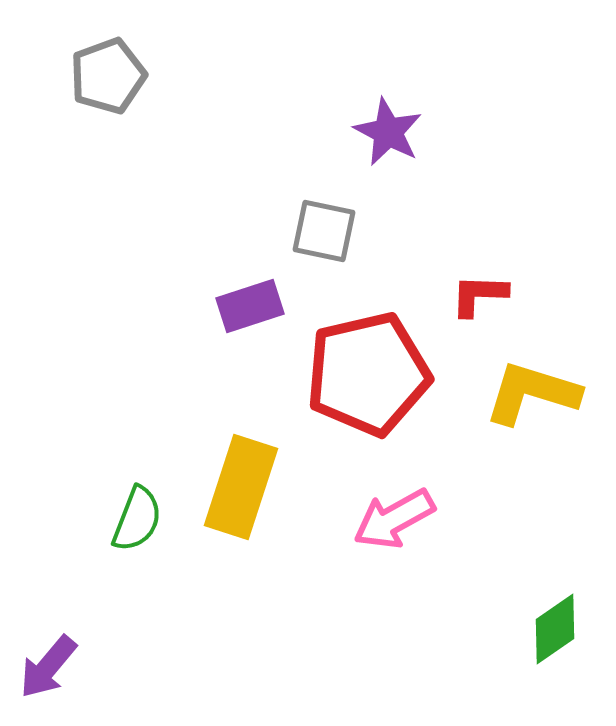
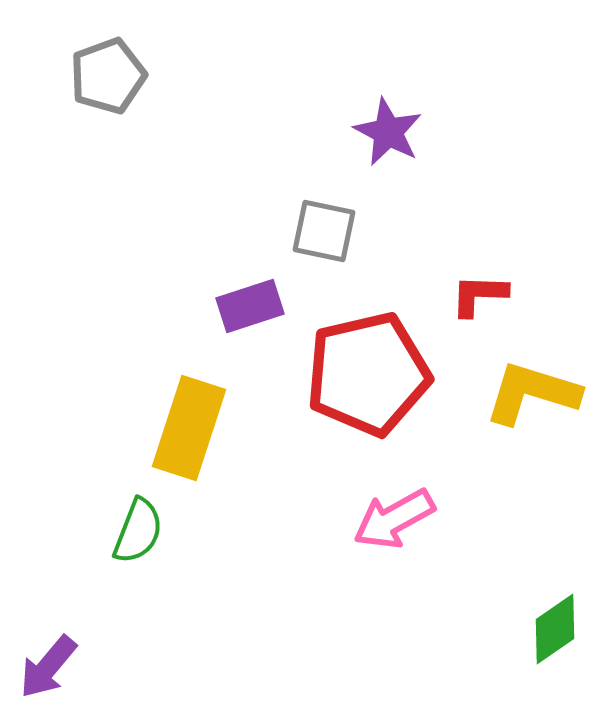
yellow rectangle: moved 52 px left, 59 px up
green semicircle: moved 1 px right, 12 px down
